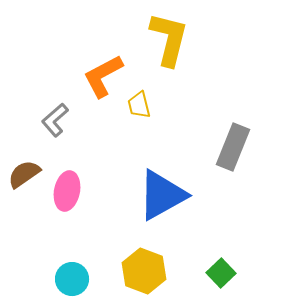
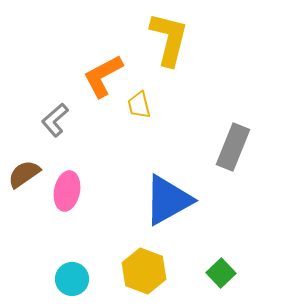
blue triangle: moved 6 px right, 5 px down
